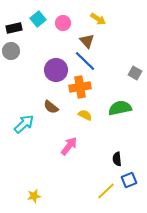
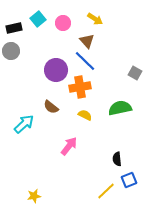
yellow arrow: moved 3 px left
